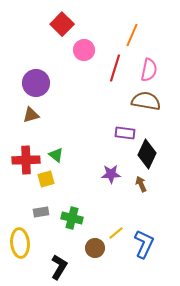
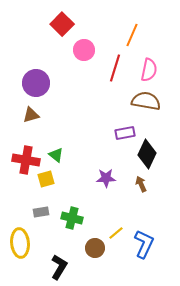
purple rectangle: rotated 18 degrees counterclockwise
red cross: rotated 12 degrees clockwise
purple star: moved 5 px left, 4 px down
